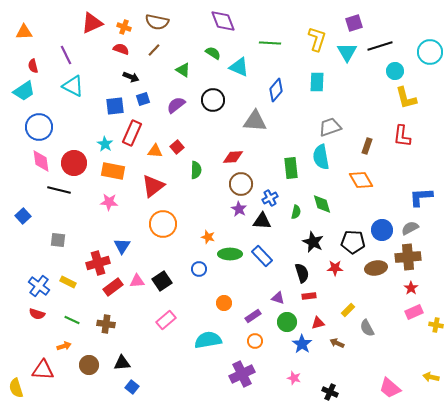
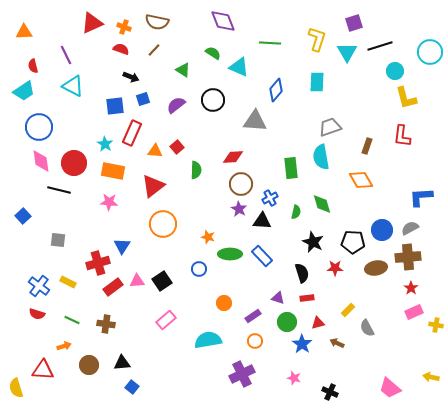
red rectangle at (309, 296): moved 2 px left, 2 px down
